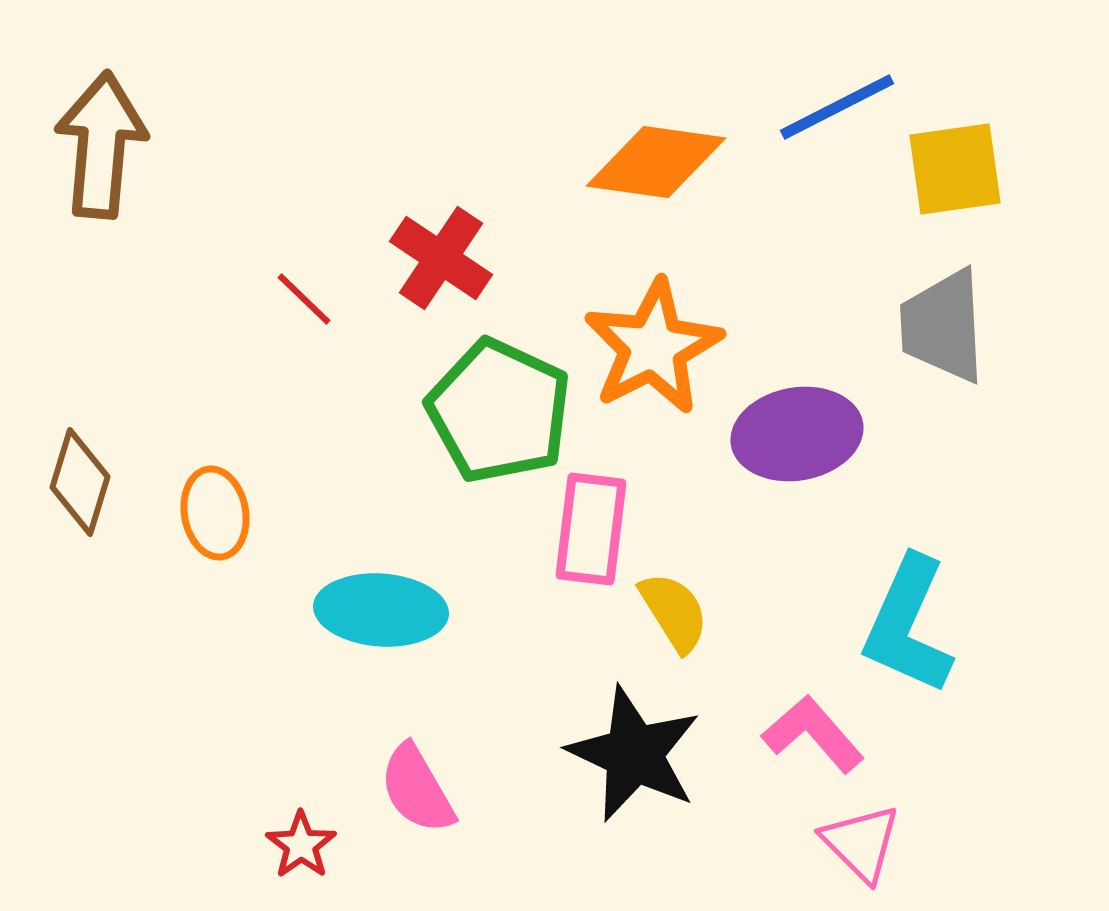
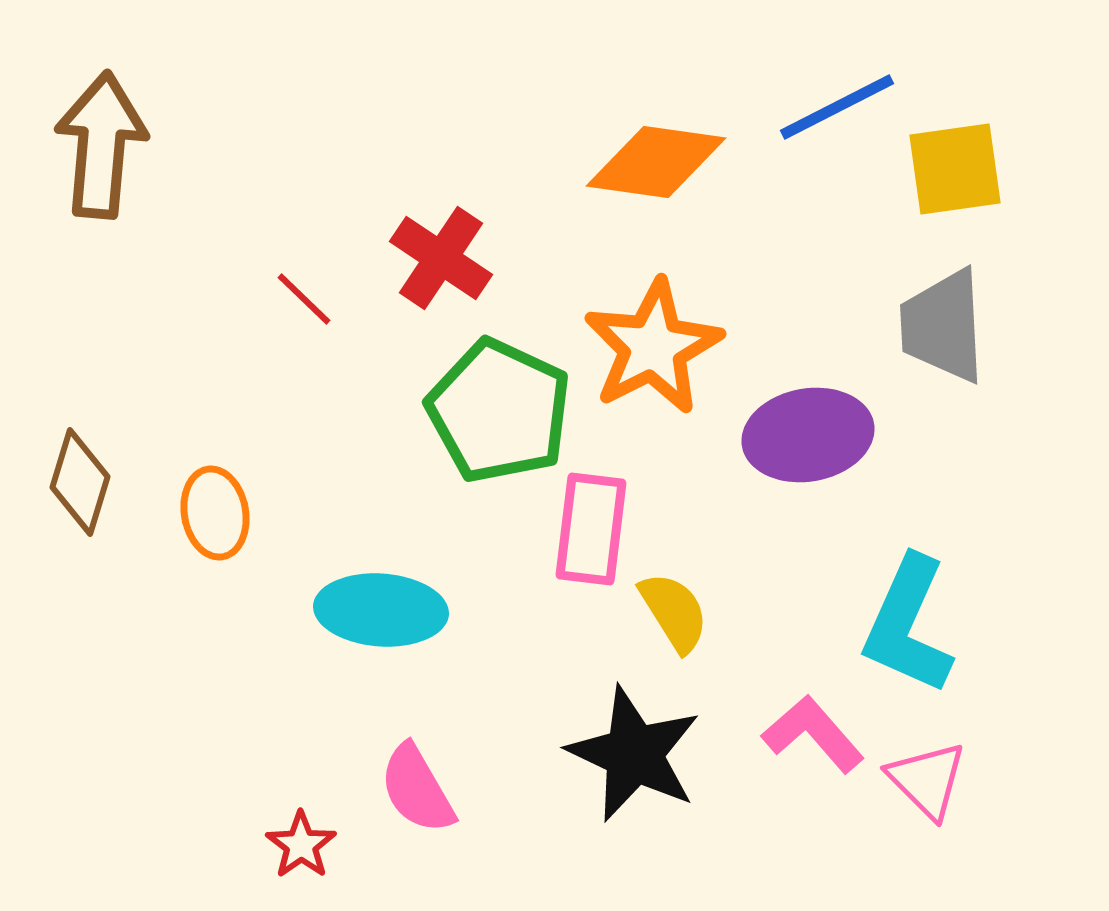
purple ellipse: moved 11 px right, 1 px down
pink triangle: moved 66 px right, 63 px up
